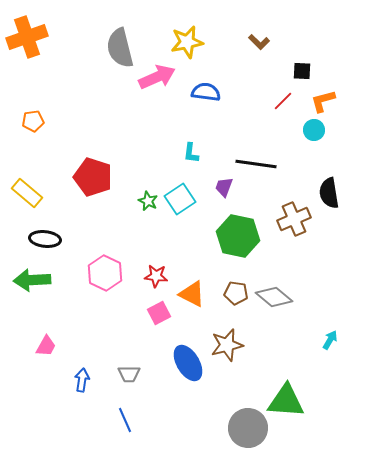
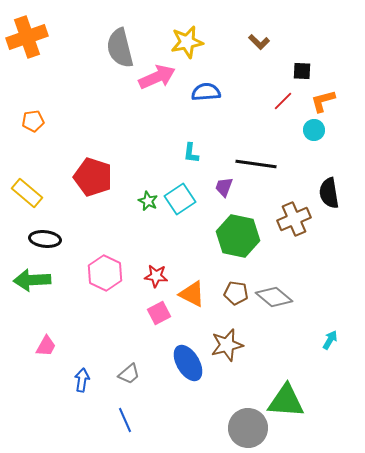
blue semicircle: rotated 12 degrees counterclockwise
gray trapezoid: rotated 40 degrees counterclockwise
